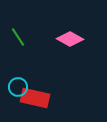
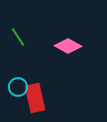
pink diamond: moved 2 px left, 7 px down
red rectangle: rotated 64 degrees clockwise
